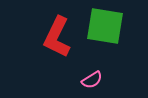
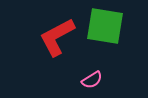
red L-shape: rotated 36 degrees clockwise
